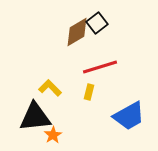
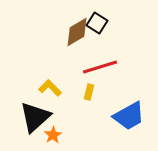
black square: rotated 20 degrees counterclockwise
black triangle: rotated 36 degrees counterclockwise
